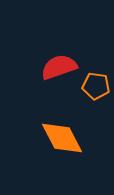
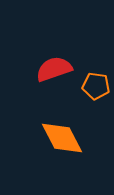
red semicircle: moved 5 px left, 2 px down
